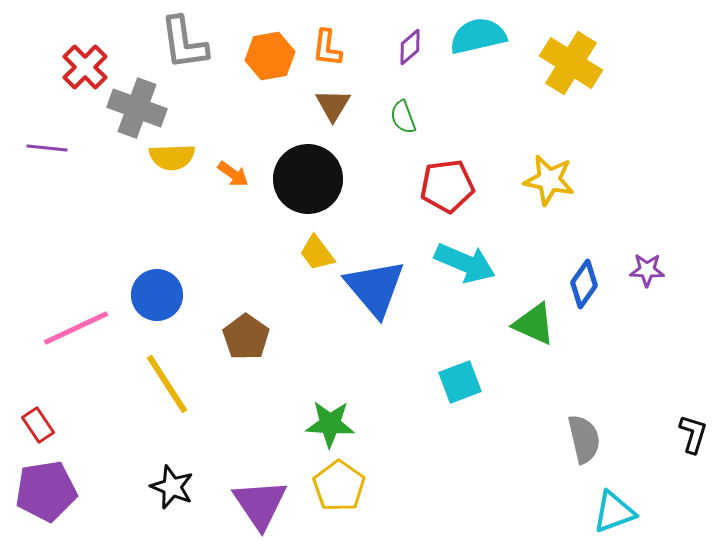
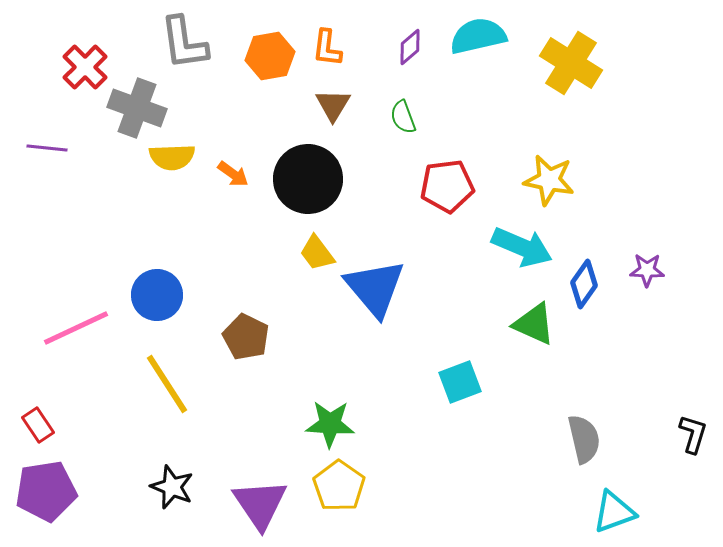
cyan arrow: moved 57 px right, 16 px up
brown pentagon: rotated 9 degrees counterclockwise
